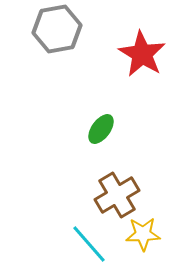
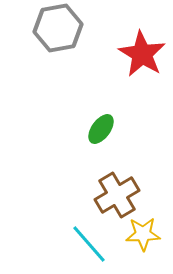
gray hexagon: moved 1 px right, 1 px up
